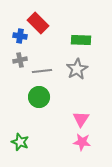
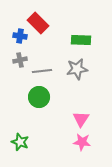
gray star: rotated 20 degrees clockwise
